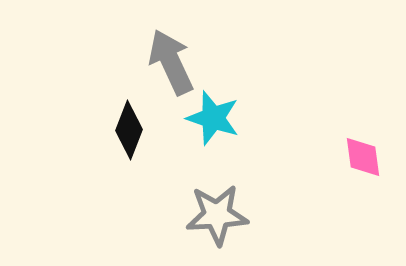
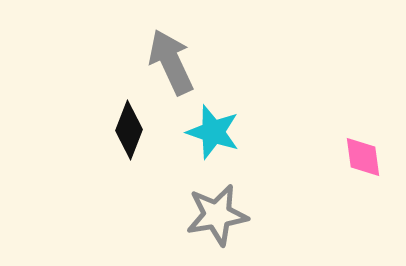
cyan star: moved 14 px down
gray star: rotated 6 degrees counterclockwise
